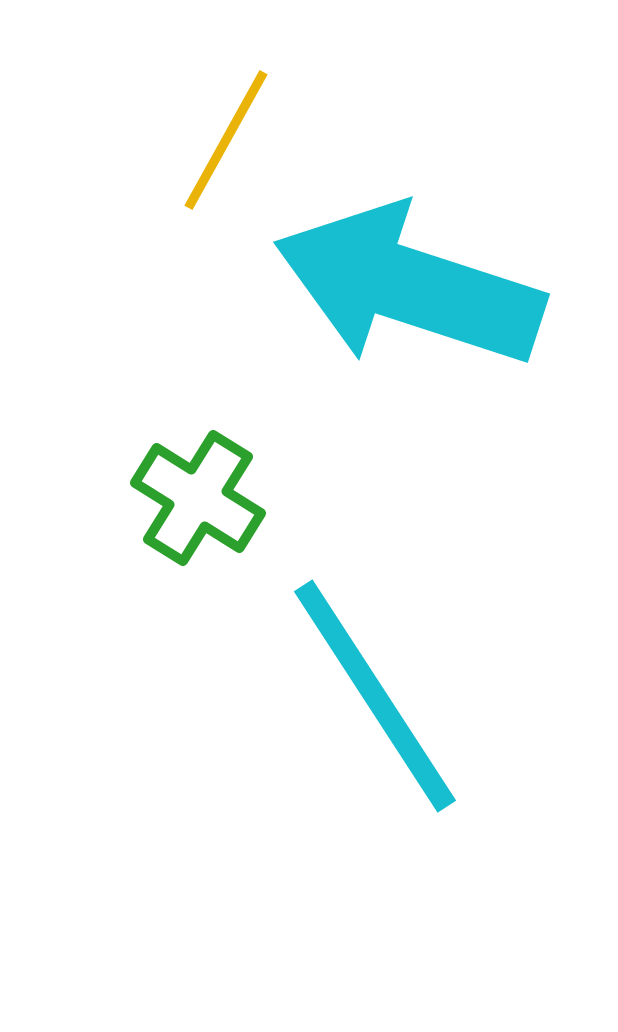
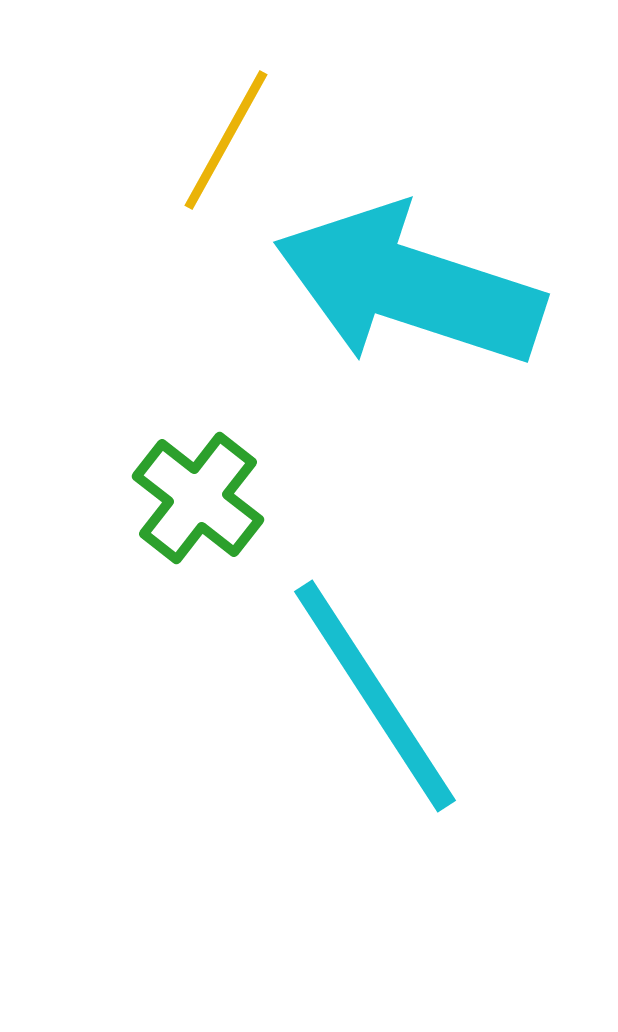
green cross: rotated 6 degrees clockwise
